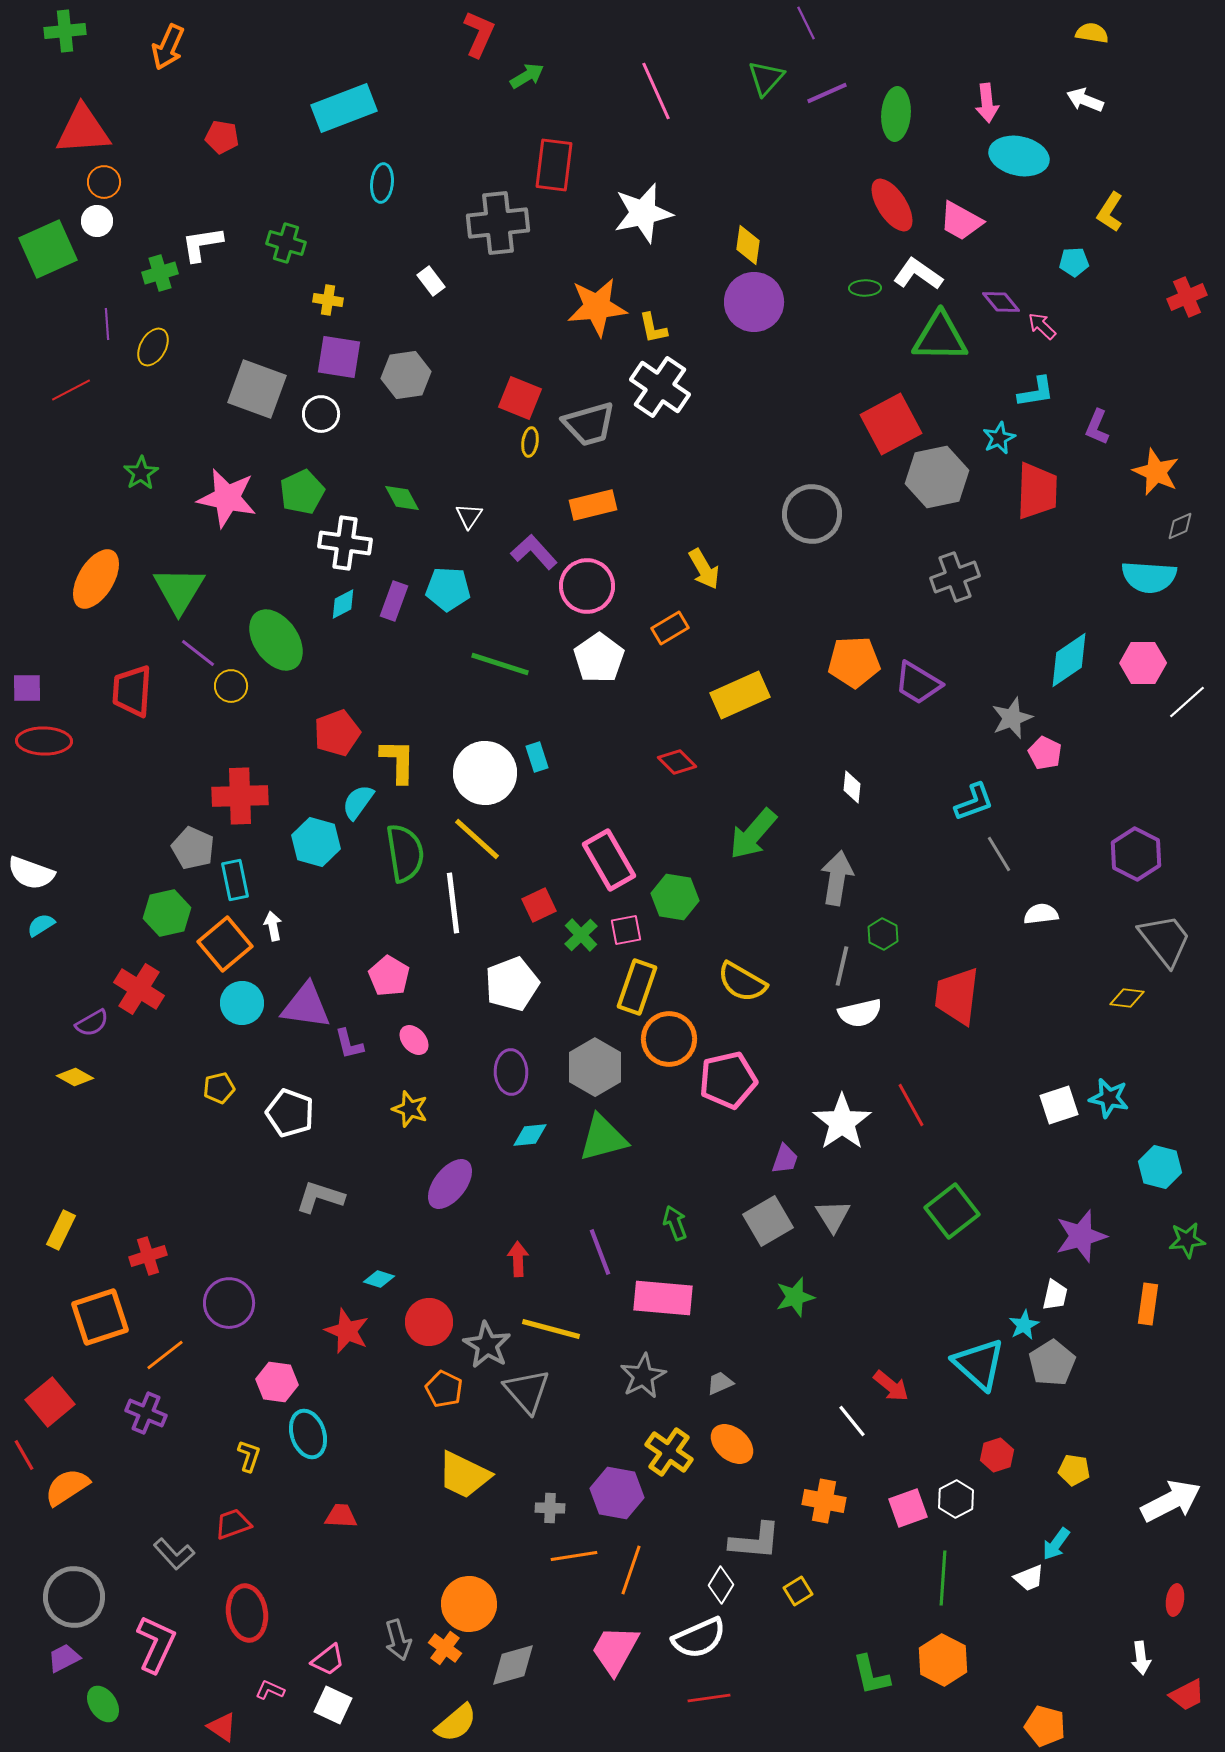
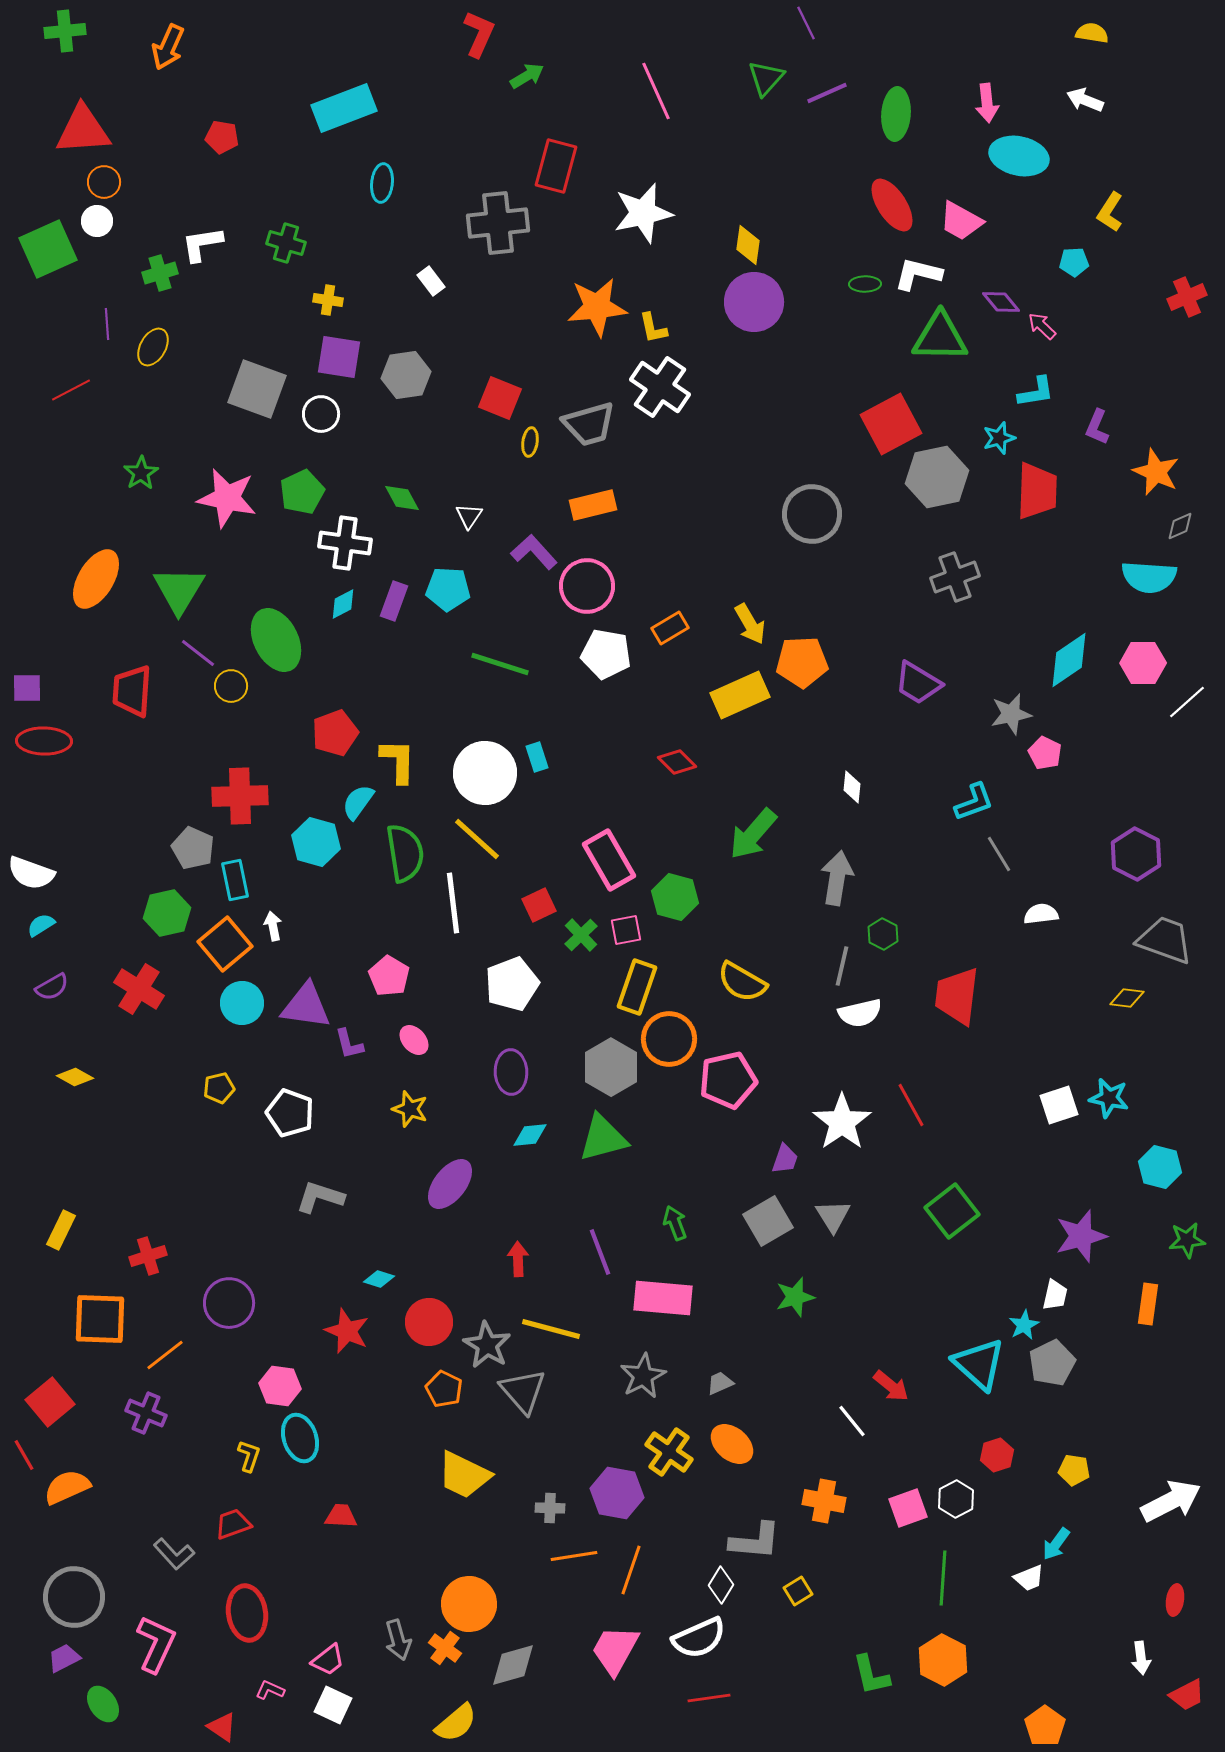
red rectangle at (554, 165): moved 2 px right, 1 px down; rotated 8 degrees clockwise
white L-shape at (918, 274): rotated 21 degrees counterclockwise
green ellipse at (865, 288): moved 4 px up
red square at (520, 398): moved 20 px left
cyan star at (999, 438): rotated 8 degrees clockwise
yellow arrow at (704, 569): moved 46 px right, 55 px down
green ellipse at (276, 640): rotated 8 degrees clockwise
white pentagon at (599, 658): moved 7 px right, 4 px up; rotated 27 degrees counterclockwise
orange pentagon at (854, 662): moved 52 px left
gray star at (1012, 718): moved 1 px left, 4 px up; rotated 9 degrees clockwise
red pentagon at (337, 733): moved 2 px left
green hexagon at (675, 897): rotated 6 degrees clockwise
gray trapezoid at (1165, 940): rotated 32 degrees counterclockwise
purple semicircle at (92, 1023): moved 40 px left, 36 px up
gray hexagon at (595, 1067): moved 16 px right
orange square at (100, 1317): moved 2 px down; rotated 20 degrees clockwise
gray pentagon at (1052, 1363): rotated 6 degrees clockwise
pink hexagon at (277, 1382): moved 3 px right, 4 px down
gray triangle at (527, 1391): moved 4 px left
cyan ellipse at (308, 1434): moved 8 px left, 4 px down
orange semicircle at (67, 1487): rotated 9 degrees clockwise
orange pentagon at (1045, 1726): rotated 21 degrees clockwise
